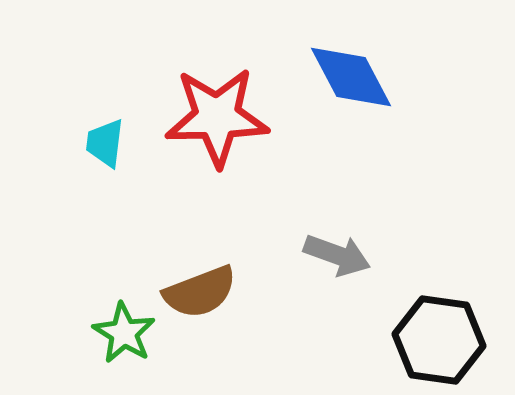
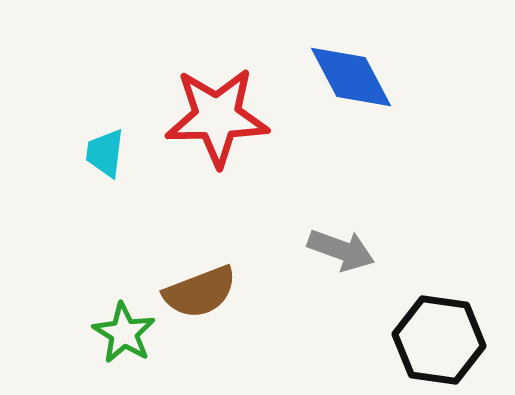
cyan trapezoid: moved 10 px down
gray arrow: moved 4 px right, 5 px up
